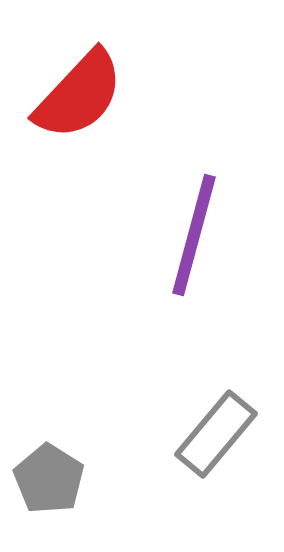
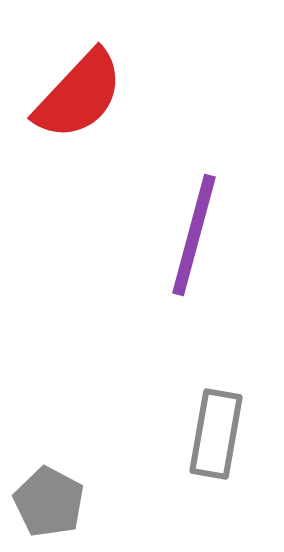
gray rectangle: rotated 30 degrees counterclockwise
gray pentagon: moved 23 px down; rotated 4 degrees counterclockwise
